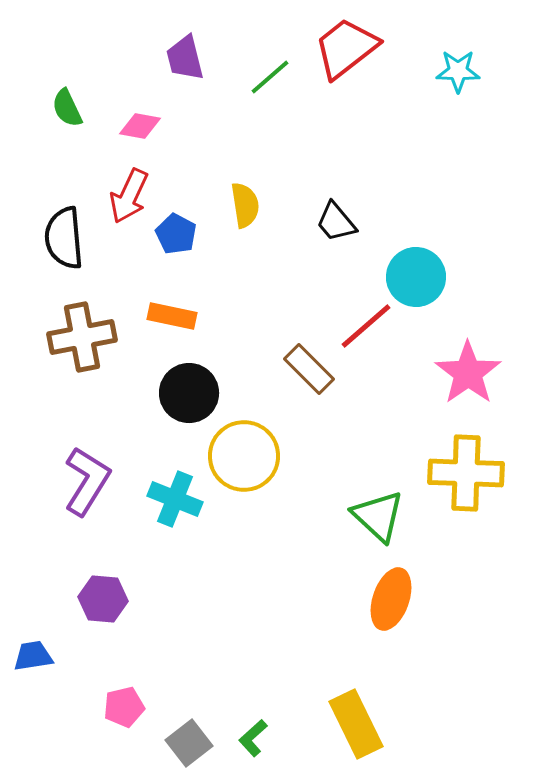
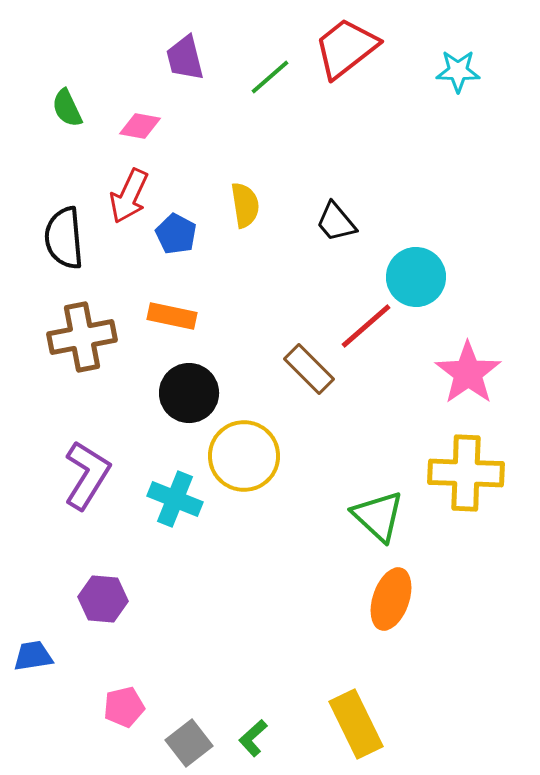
purple L-shape: moved 6 px up
